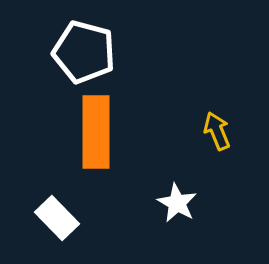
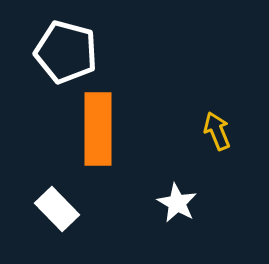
white pentagon: moved 18 px left
orange rectangle: moved 2 px right, 3 px up
white rectangle: moved 9 px up
